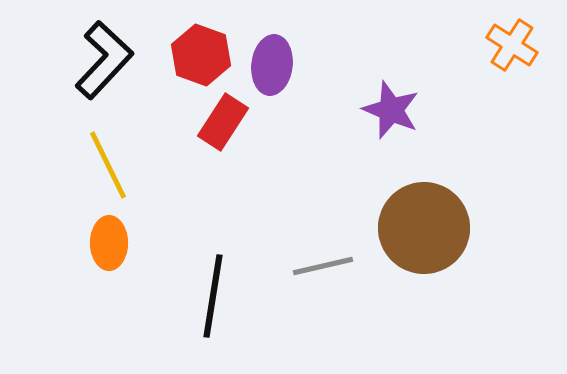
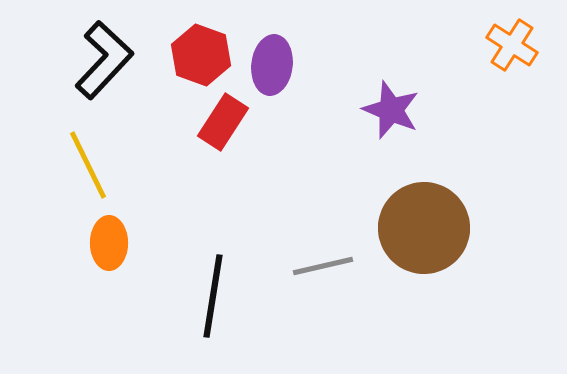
yellow line: moved 20 px left
